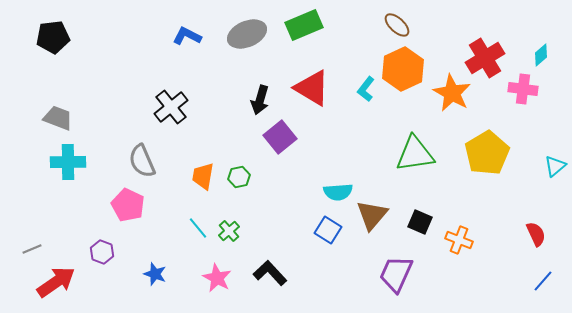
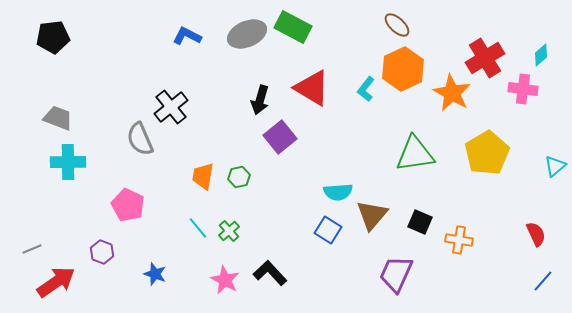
green rectangle: moved 11 px left, 2 px down; rotated 51 degrees clockwise
gray semicircle: moved 2 px left, 22 px up
orange cross: rotated 12 degrees counterclockwise
pink star: moved 8 px right, 2 px down
